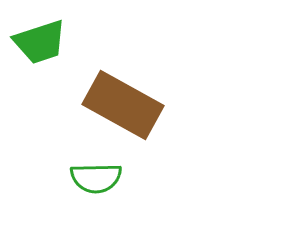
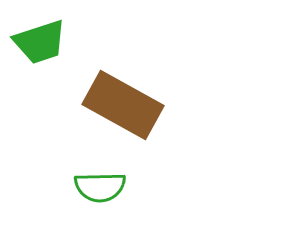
green semicircle: moved 4 px right, 9 px down
